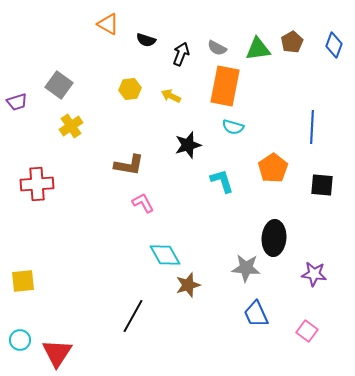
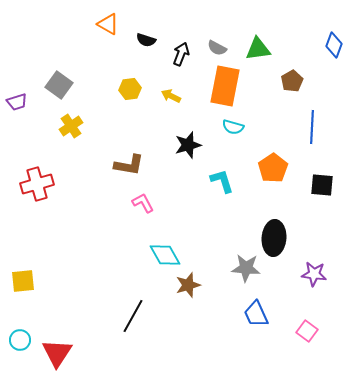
brown pentagon: moved 39 px down
red cross: rotated 12 degrees counterclockwise
